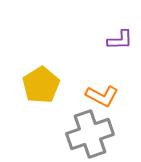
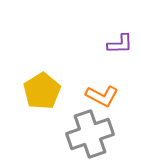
purple L-shape: moved 4 px down
yellow pentagon: moved 1 px right, 6 px down
